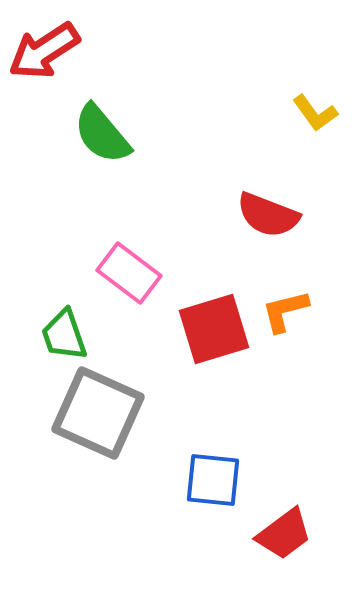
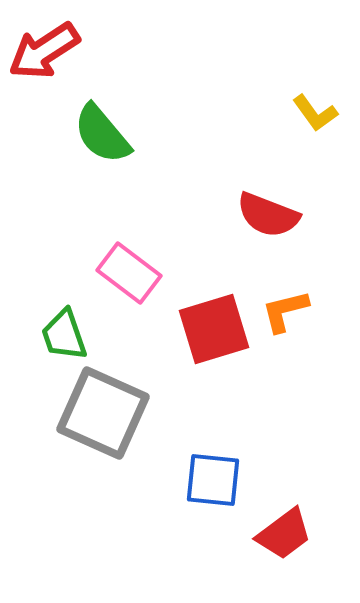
gray square: moved 5 px right
